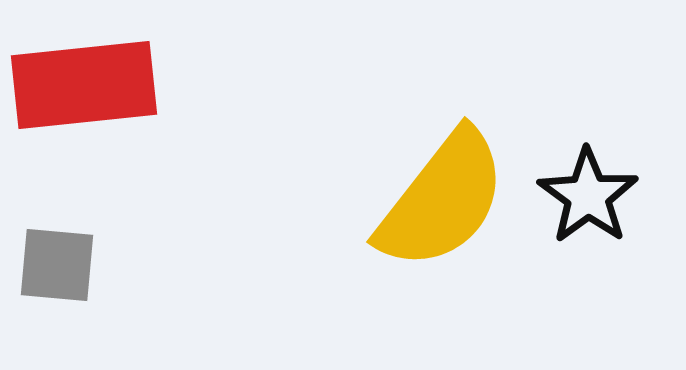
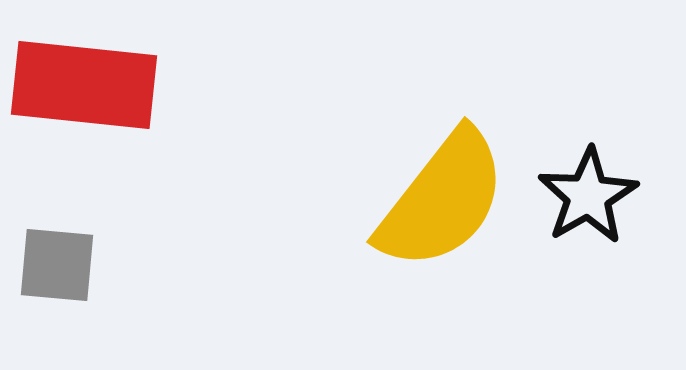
red rectangle: rotated 12 degrees clockwise
black star: rotated 6 degrees clockwise
